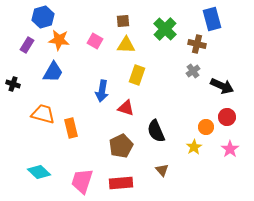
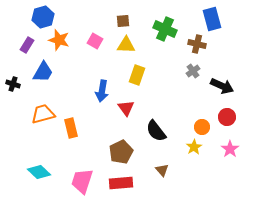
green cross: rotated 20 degrees counterclockwise
orange star: rotated 10 degrees clockwise
blue trapezoid: moved 10 px left
red triangle: rotated 36 degrees clockwise
orange trapezoid: rotated 30 degrees counterclockwise
orange circle: moved 4 px left
black semicircle: rotated 15 degrees counterclockwise
brown pentagon: moved 6 px down
